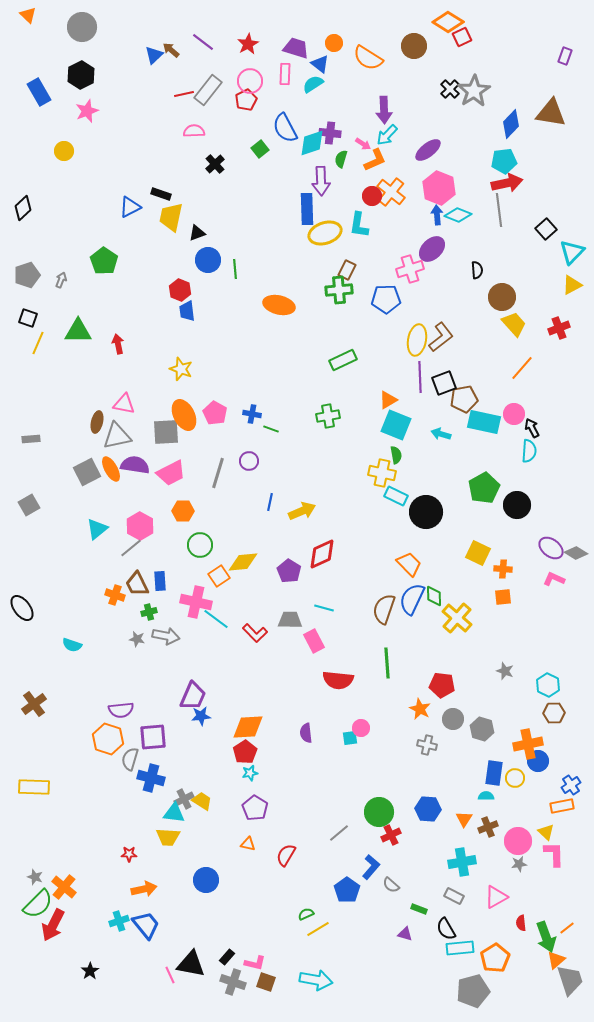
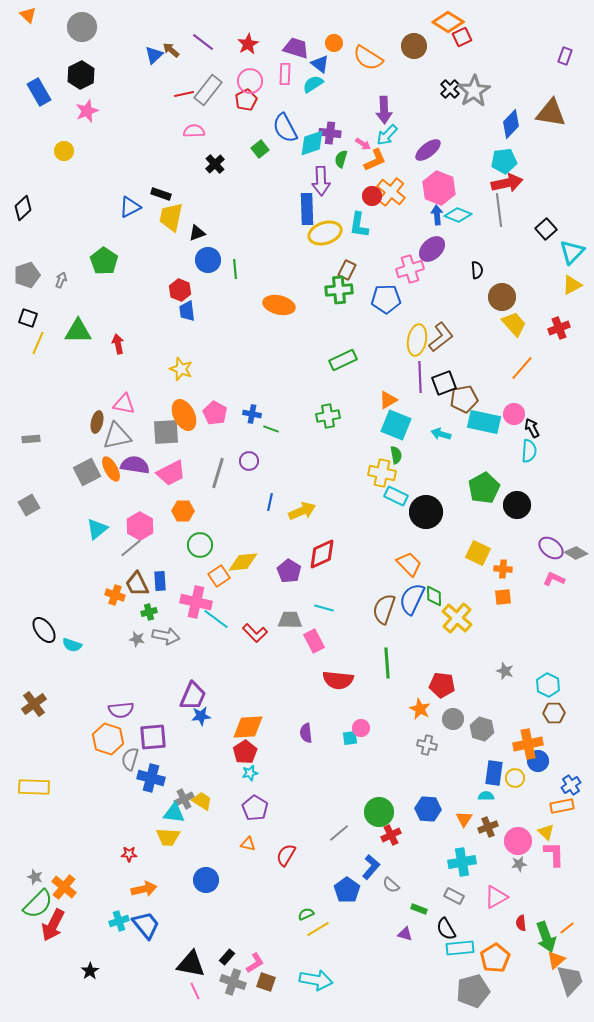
black ellipse at (22, 608): moved 22 px right, 22 px down
pink L-shape at (255, 963): rotated 45 degrees counterclockwise
pink line at (170, 975): moved 25 px right, 16 px down
